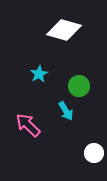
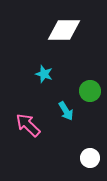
white diamond: rotated 16 degrees counterclockwise
cyan star: moved 5 px right; rotated 24 degrees counterclockwise
green circle: moved 11 px right, 5 px down
white circle: moved 4 px left, 5 px down
